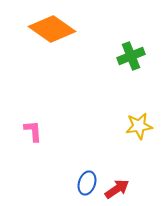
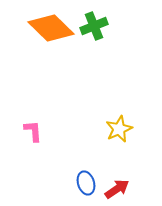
orange diamond: moved 1 px left, 1 px up; rotated 9 degrees clockwise
green cross: moved 37 px left, 30 px up
yellow star: moved 20 px left, 3 px down; rotated 16 degrees counterclockwise
blue ellipse: moved 1 px left; rotated 35 degrees counterclockwise
